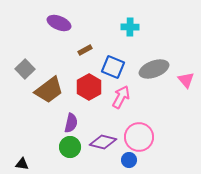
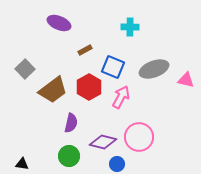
pink triangle: rotated 36 degrees counterclockwise
brown trapezoid: moved 4 px right
green circle: moved 1 px left, 9 px down
blue circle: moved 12 px left, 4 px down
